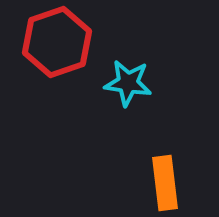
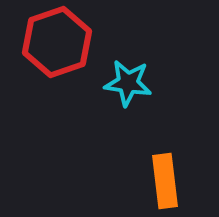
orange rectangle: moved 2 px up
